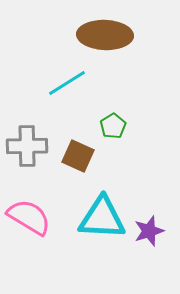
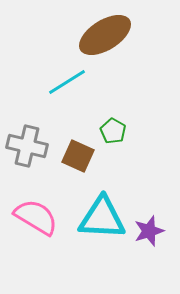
brown ellipse: rotated 34 degrees counterclockwise
cyan line: moved 1 px up
green pentagon: moved 5 px down; rotated 10 degrees counterclockwise
gray cross: rotated 15 degrees clockwise
pink semicircle: moved 7 px right
